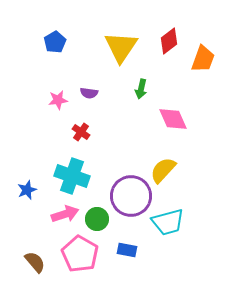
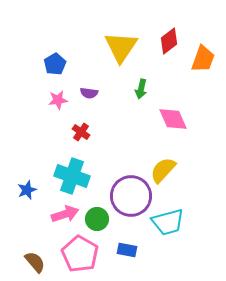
blue pentagon: moved 22 px down
